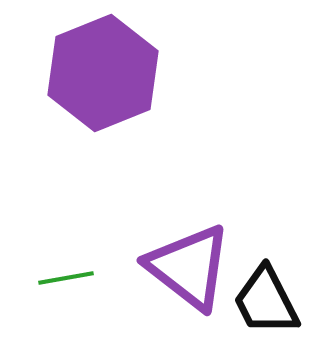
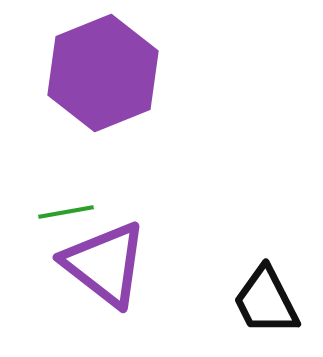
purple triangle: moved 84 px left, 3 px up
green line: moved 66 px up
